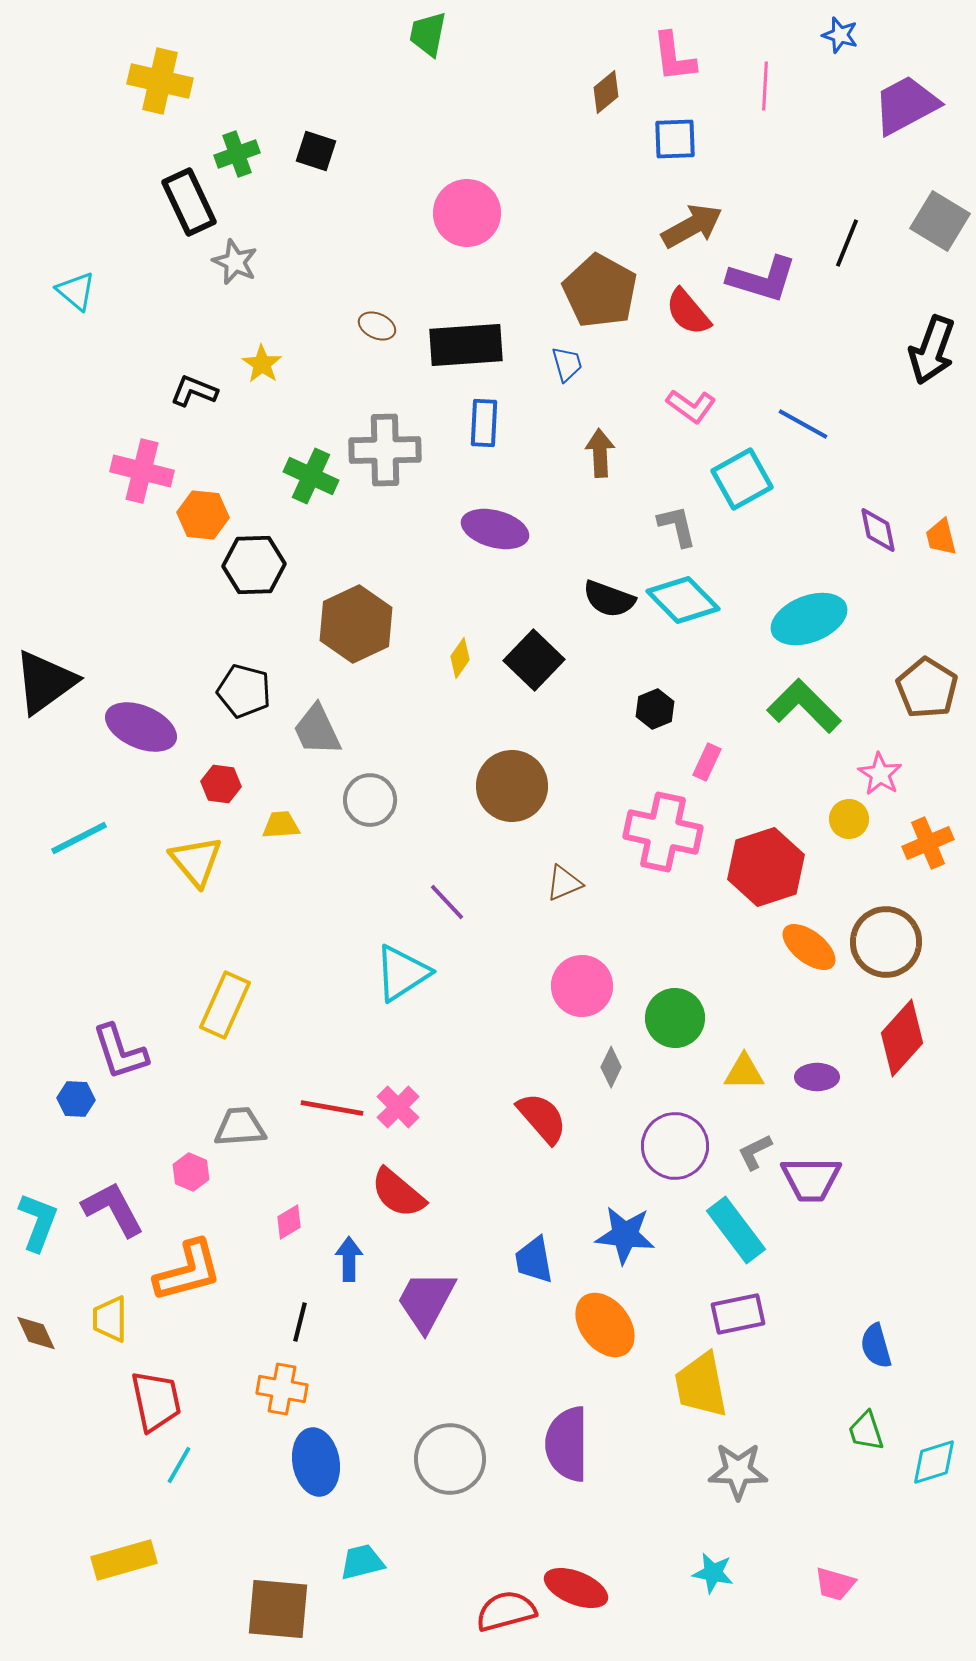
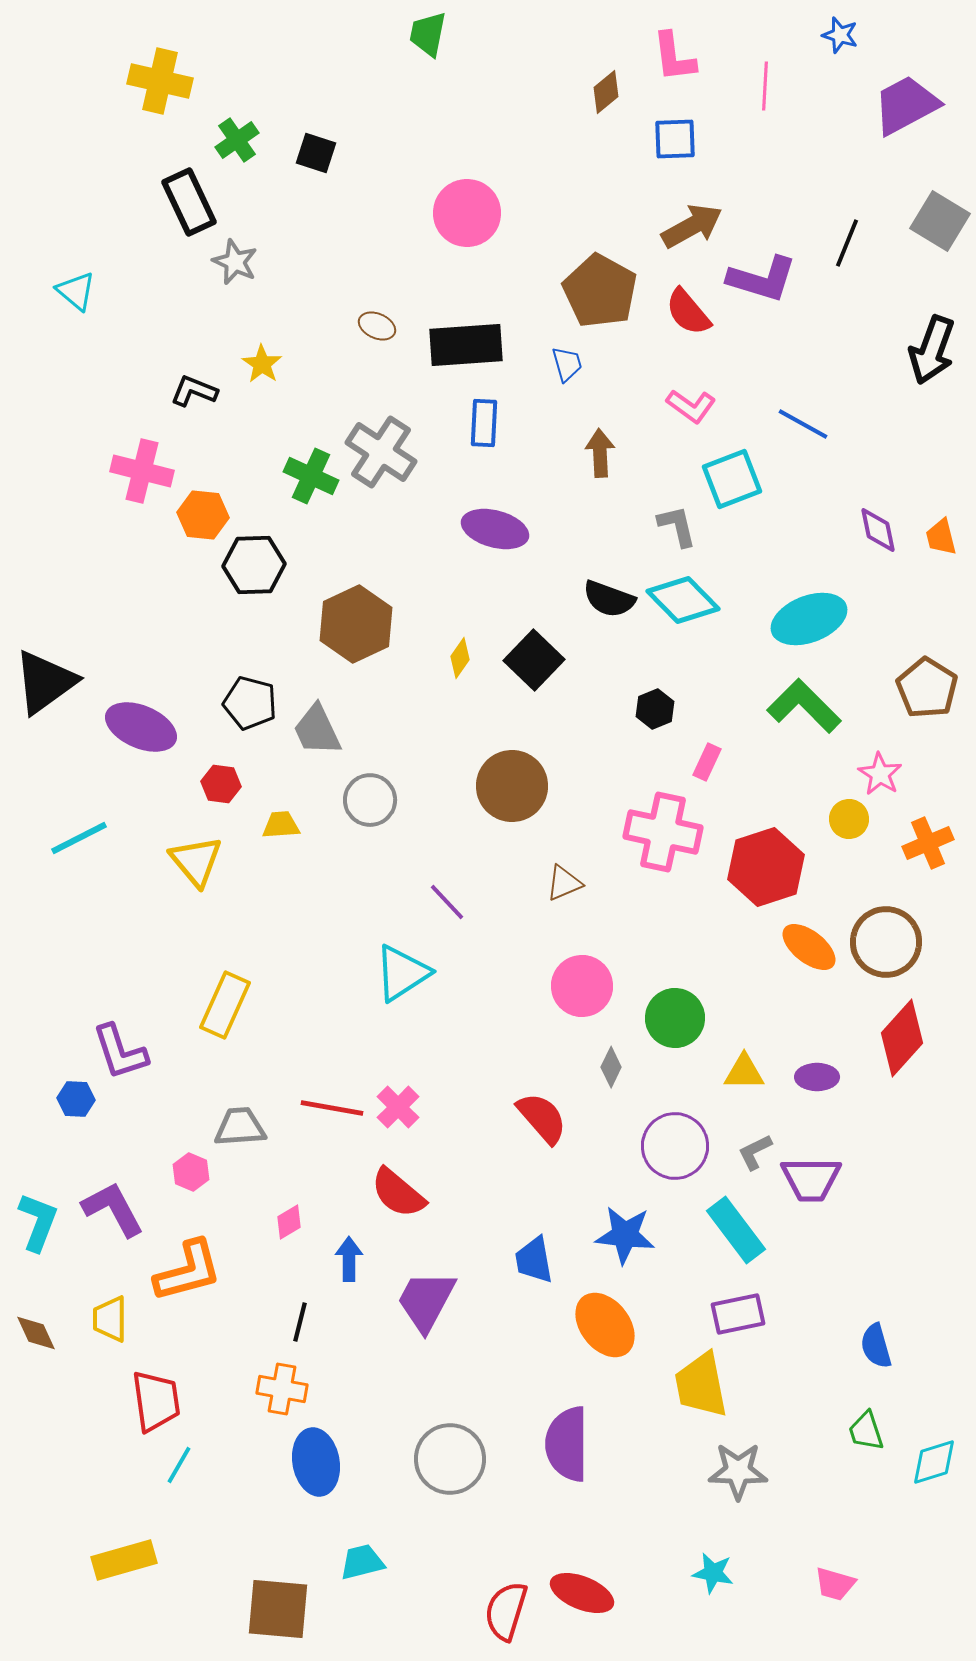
black square at (316, 151): moved 2 px down
green cross at (237, 154): moved 14 px up; rotated 15 degrees counterclockwise
gray cross at (385, 450): moved 4 px left, 2 px down; rotated 34 degrees clockwise
cyan square at (742, 479): moved 10 px left; rotated 8 degrees clockwise
black pentagon at (244, 691): moved 6 px right, 12 px down
red trapezoid at (156, 1401): rotated 4 degrees clockwise
red ellipse at (576, 1588): moved 6 px right, 5 px down
red semicircle at (506, 1611): rotated 58 degrees counterclockwise
